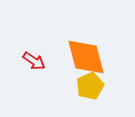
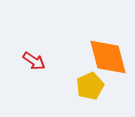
orange diamond: moved 22 px right
